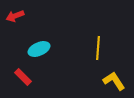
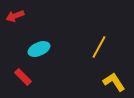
yellow line: moved 1 px right, 1 px up; rotated 25 degrees clockwise
yellow L-shape: moved 1 px down
